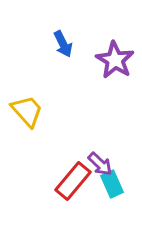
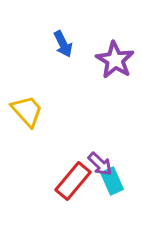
cyan rectangle: moved 3 px up
